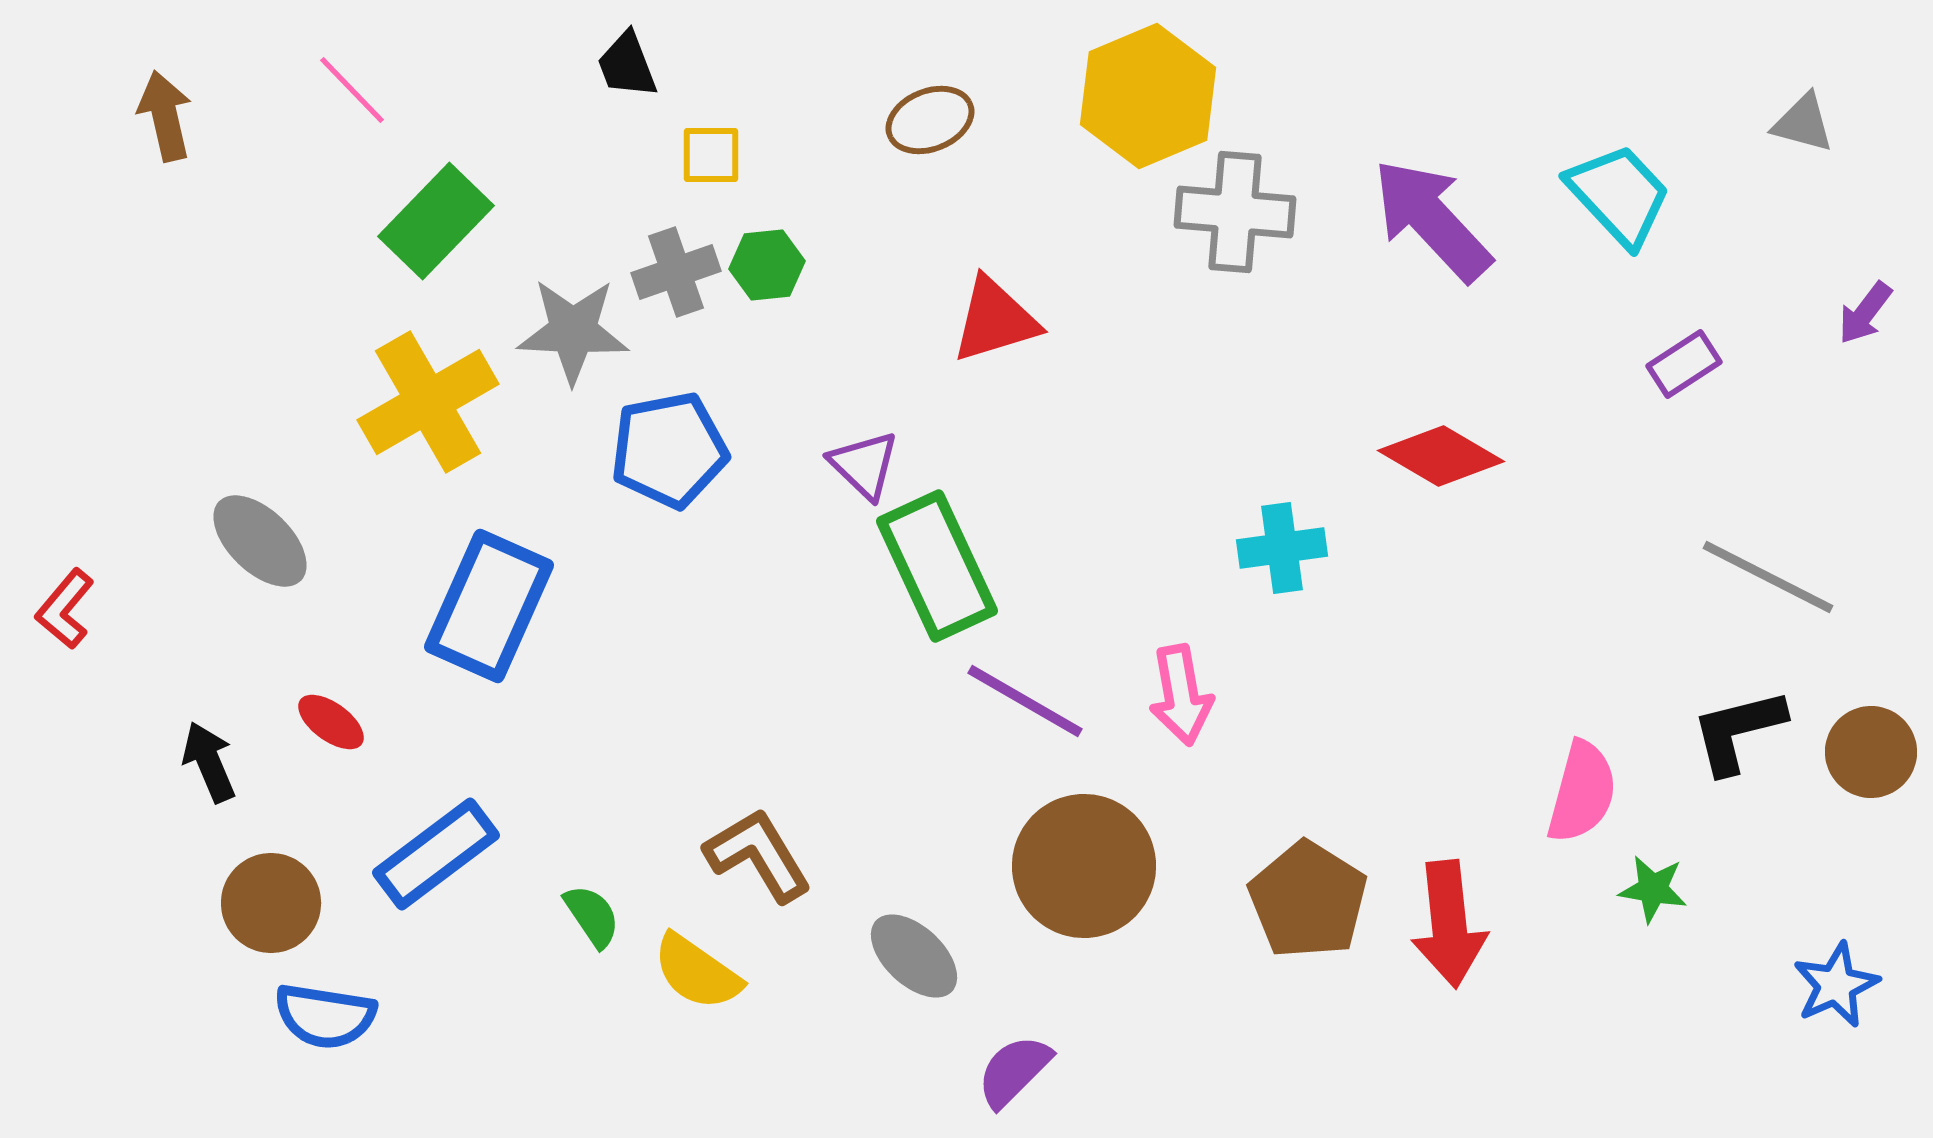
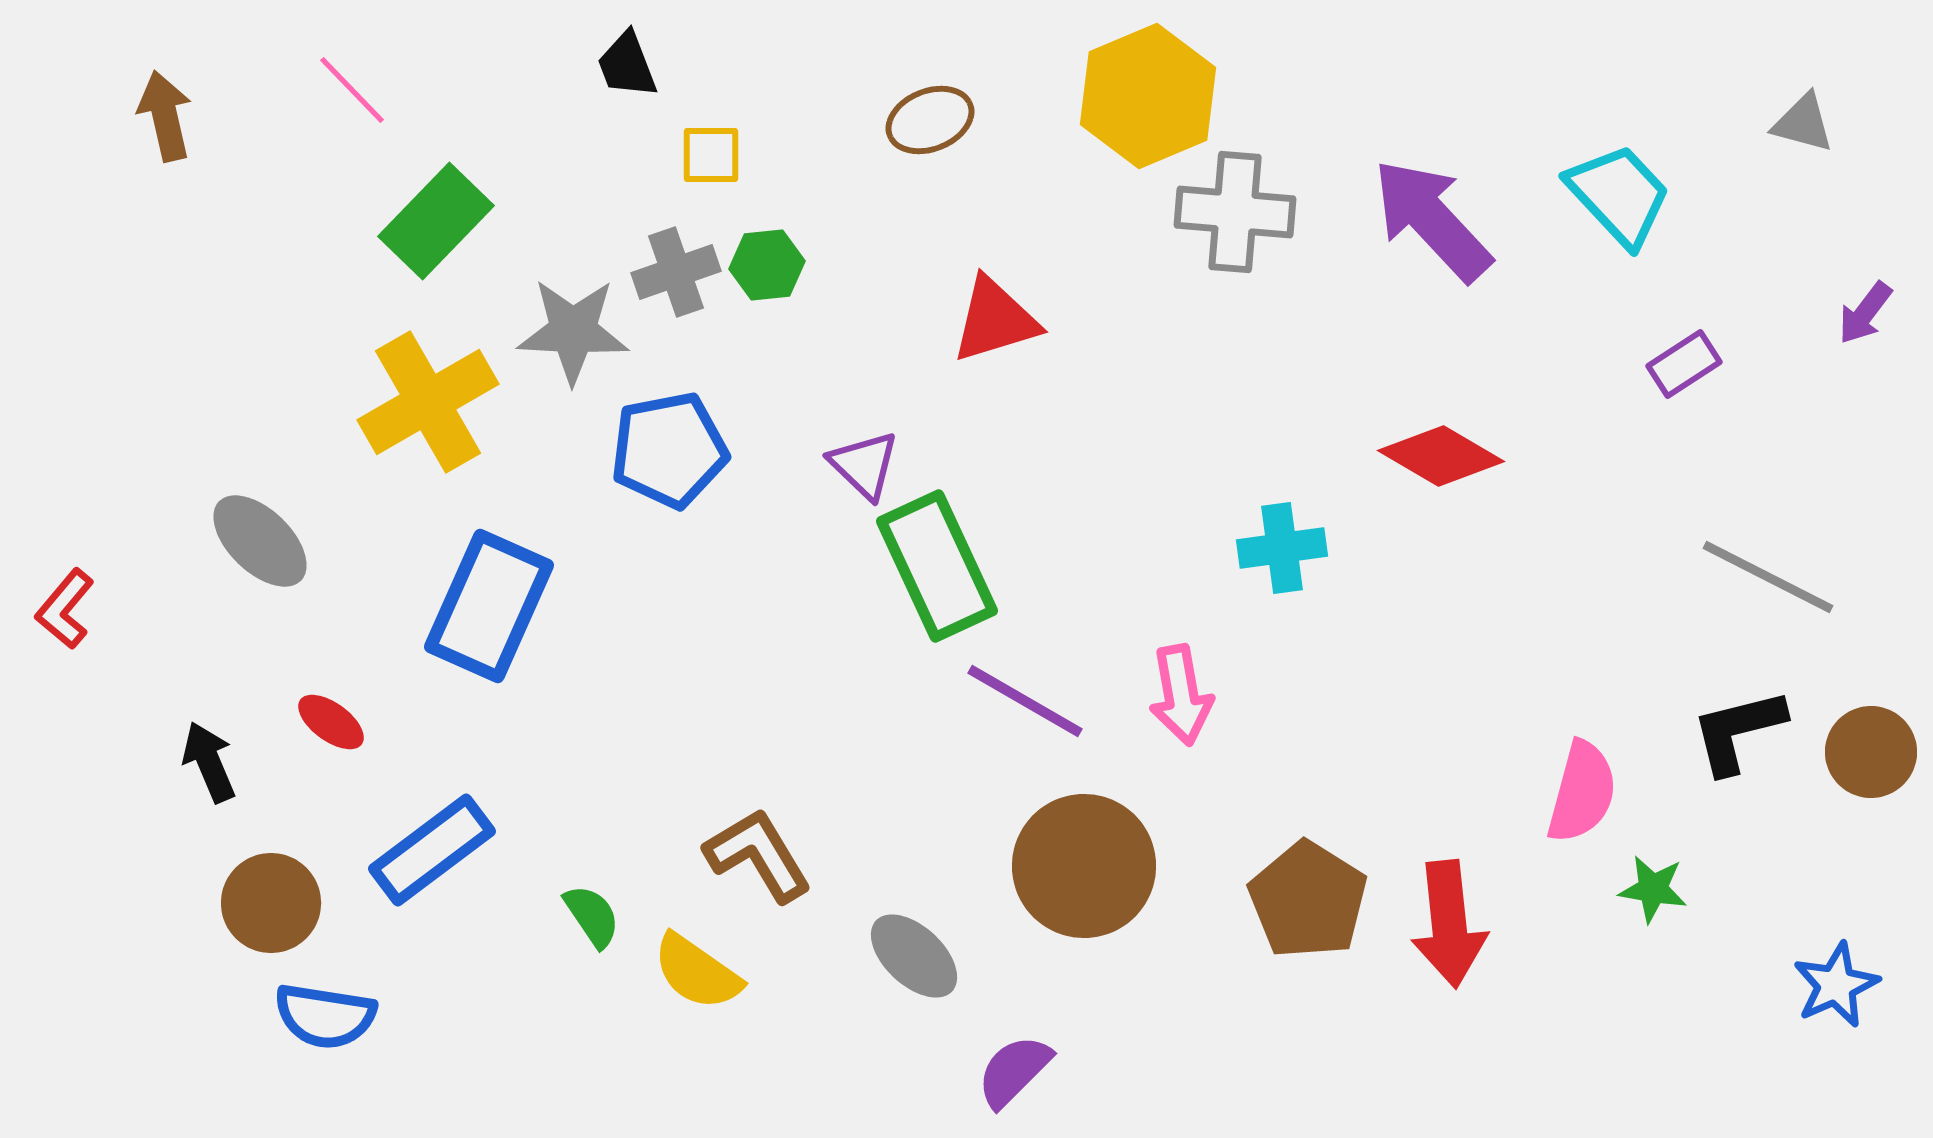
blue rectangle at (436, 854): moved 4 px left, 4 px up
